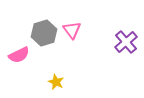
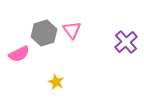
pink semicircle: moved 1 px up
